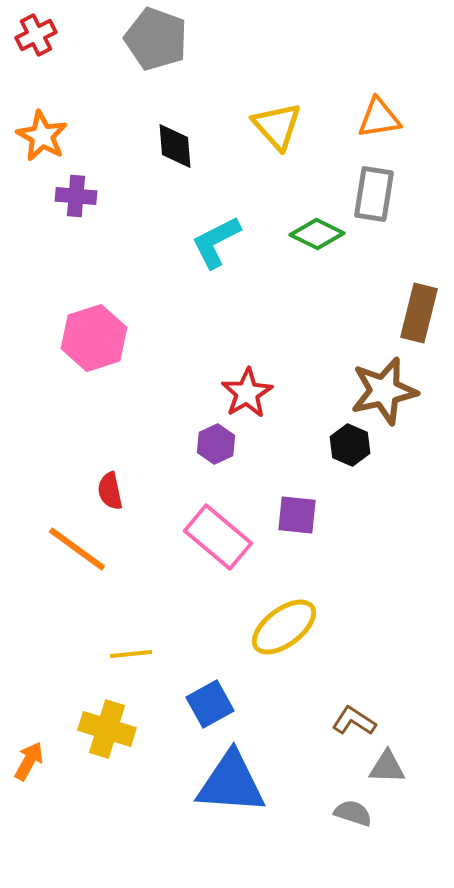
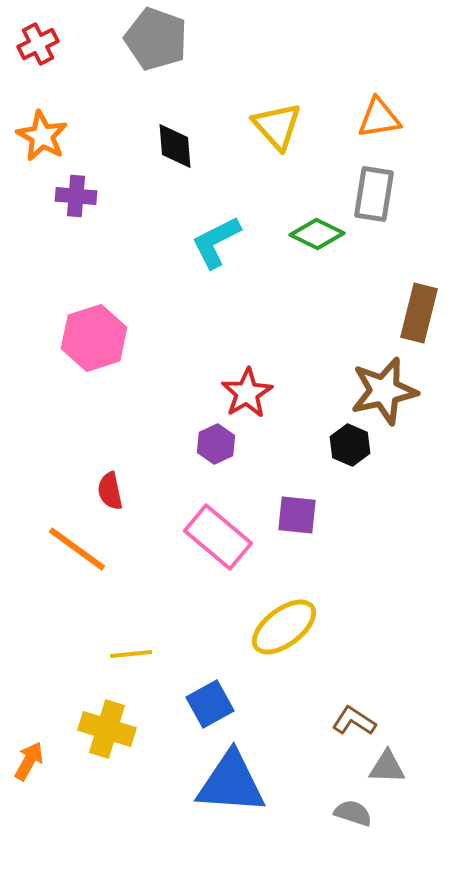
red cross: moved 2 px right, 9 px down
